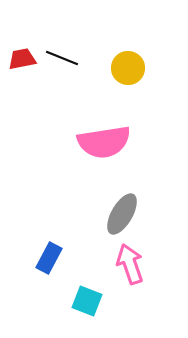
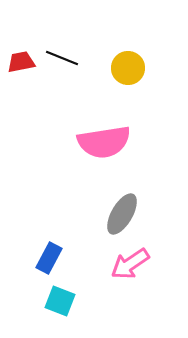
red trapezoid: moved 1 px left, 3 px down
pink arrow: rotated 105 degrees counterclockwise
cyan square: moved 27 px left
